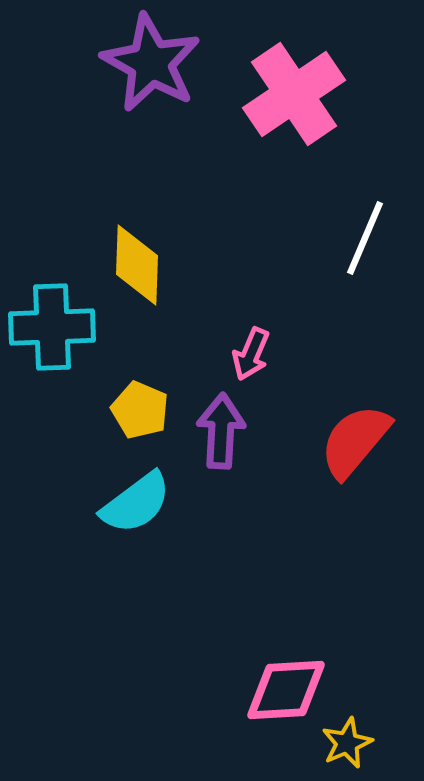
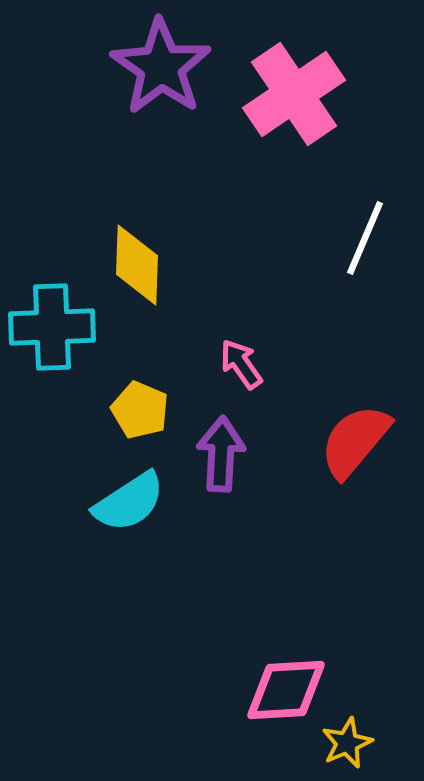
purple star: moved 10 px right, 4 px down; rotated 6 degrees clockwise
pink arrow: moved 10 px left, 10 px down; rotated 122 degrees clockwise
purple arrow: moved 23 px down
cyan semicircle: moved 7 px left, 1 px up; rotated 4 degrees clockwise
